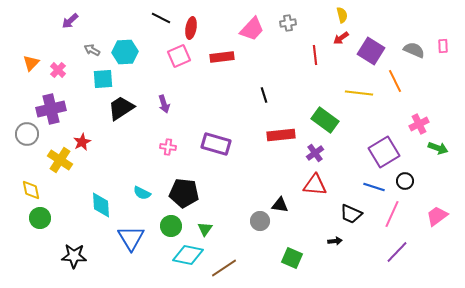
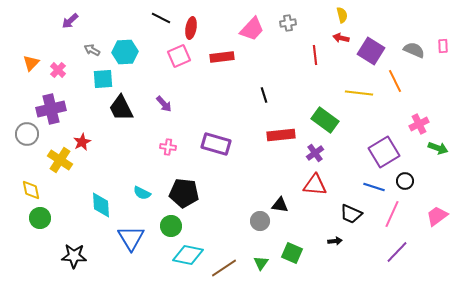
red arrow at (341, 38): rotated 49 degrees clockwise
purple arrow at (164, 104): rotated 24 degrees counterclockwise
black trapezoid at (121, 108): rotated 84 degrees counterclockwise
green triangle at (205, 229): moved 56 px right, 34 px down
green square at (292, 258): moved 5 px up
